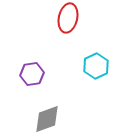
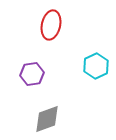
red ellipse: moved 17 px left, 7 px down
